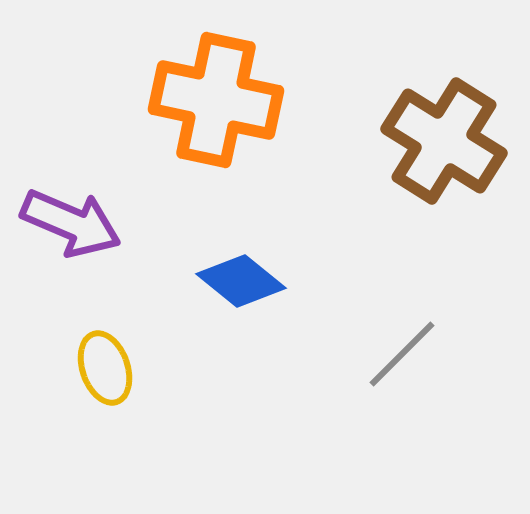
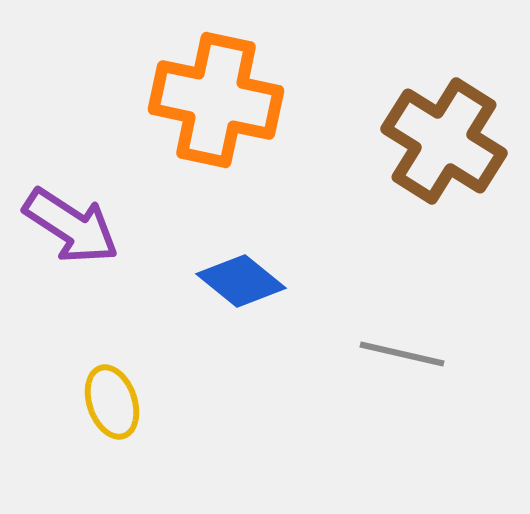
purple arrow: moved 3 px down; rotated 10 degrees clockwise
gray line: rotated 58 degrees clockwise
yellow ellipse: moved 7 px right, 34 px down
